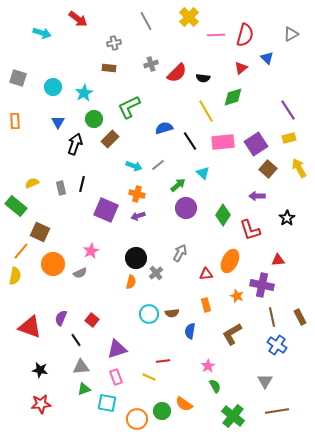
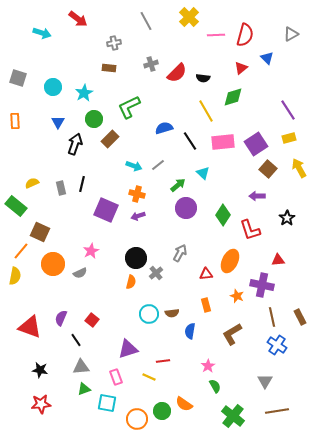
purple triangle at (117, 349): moved 11 px right
